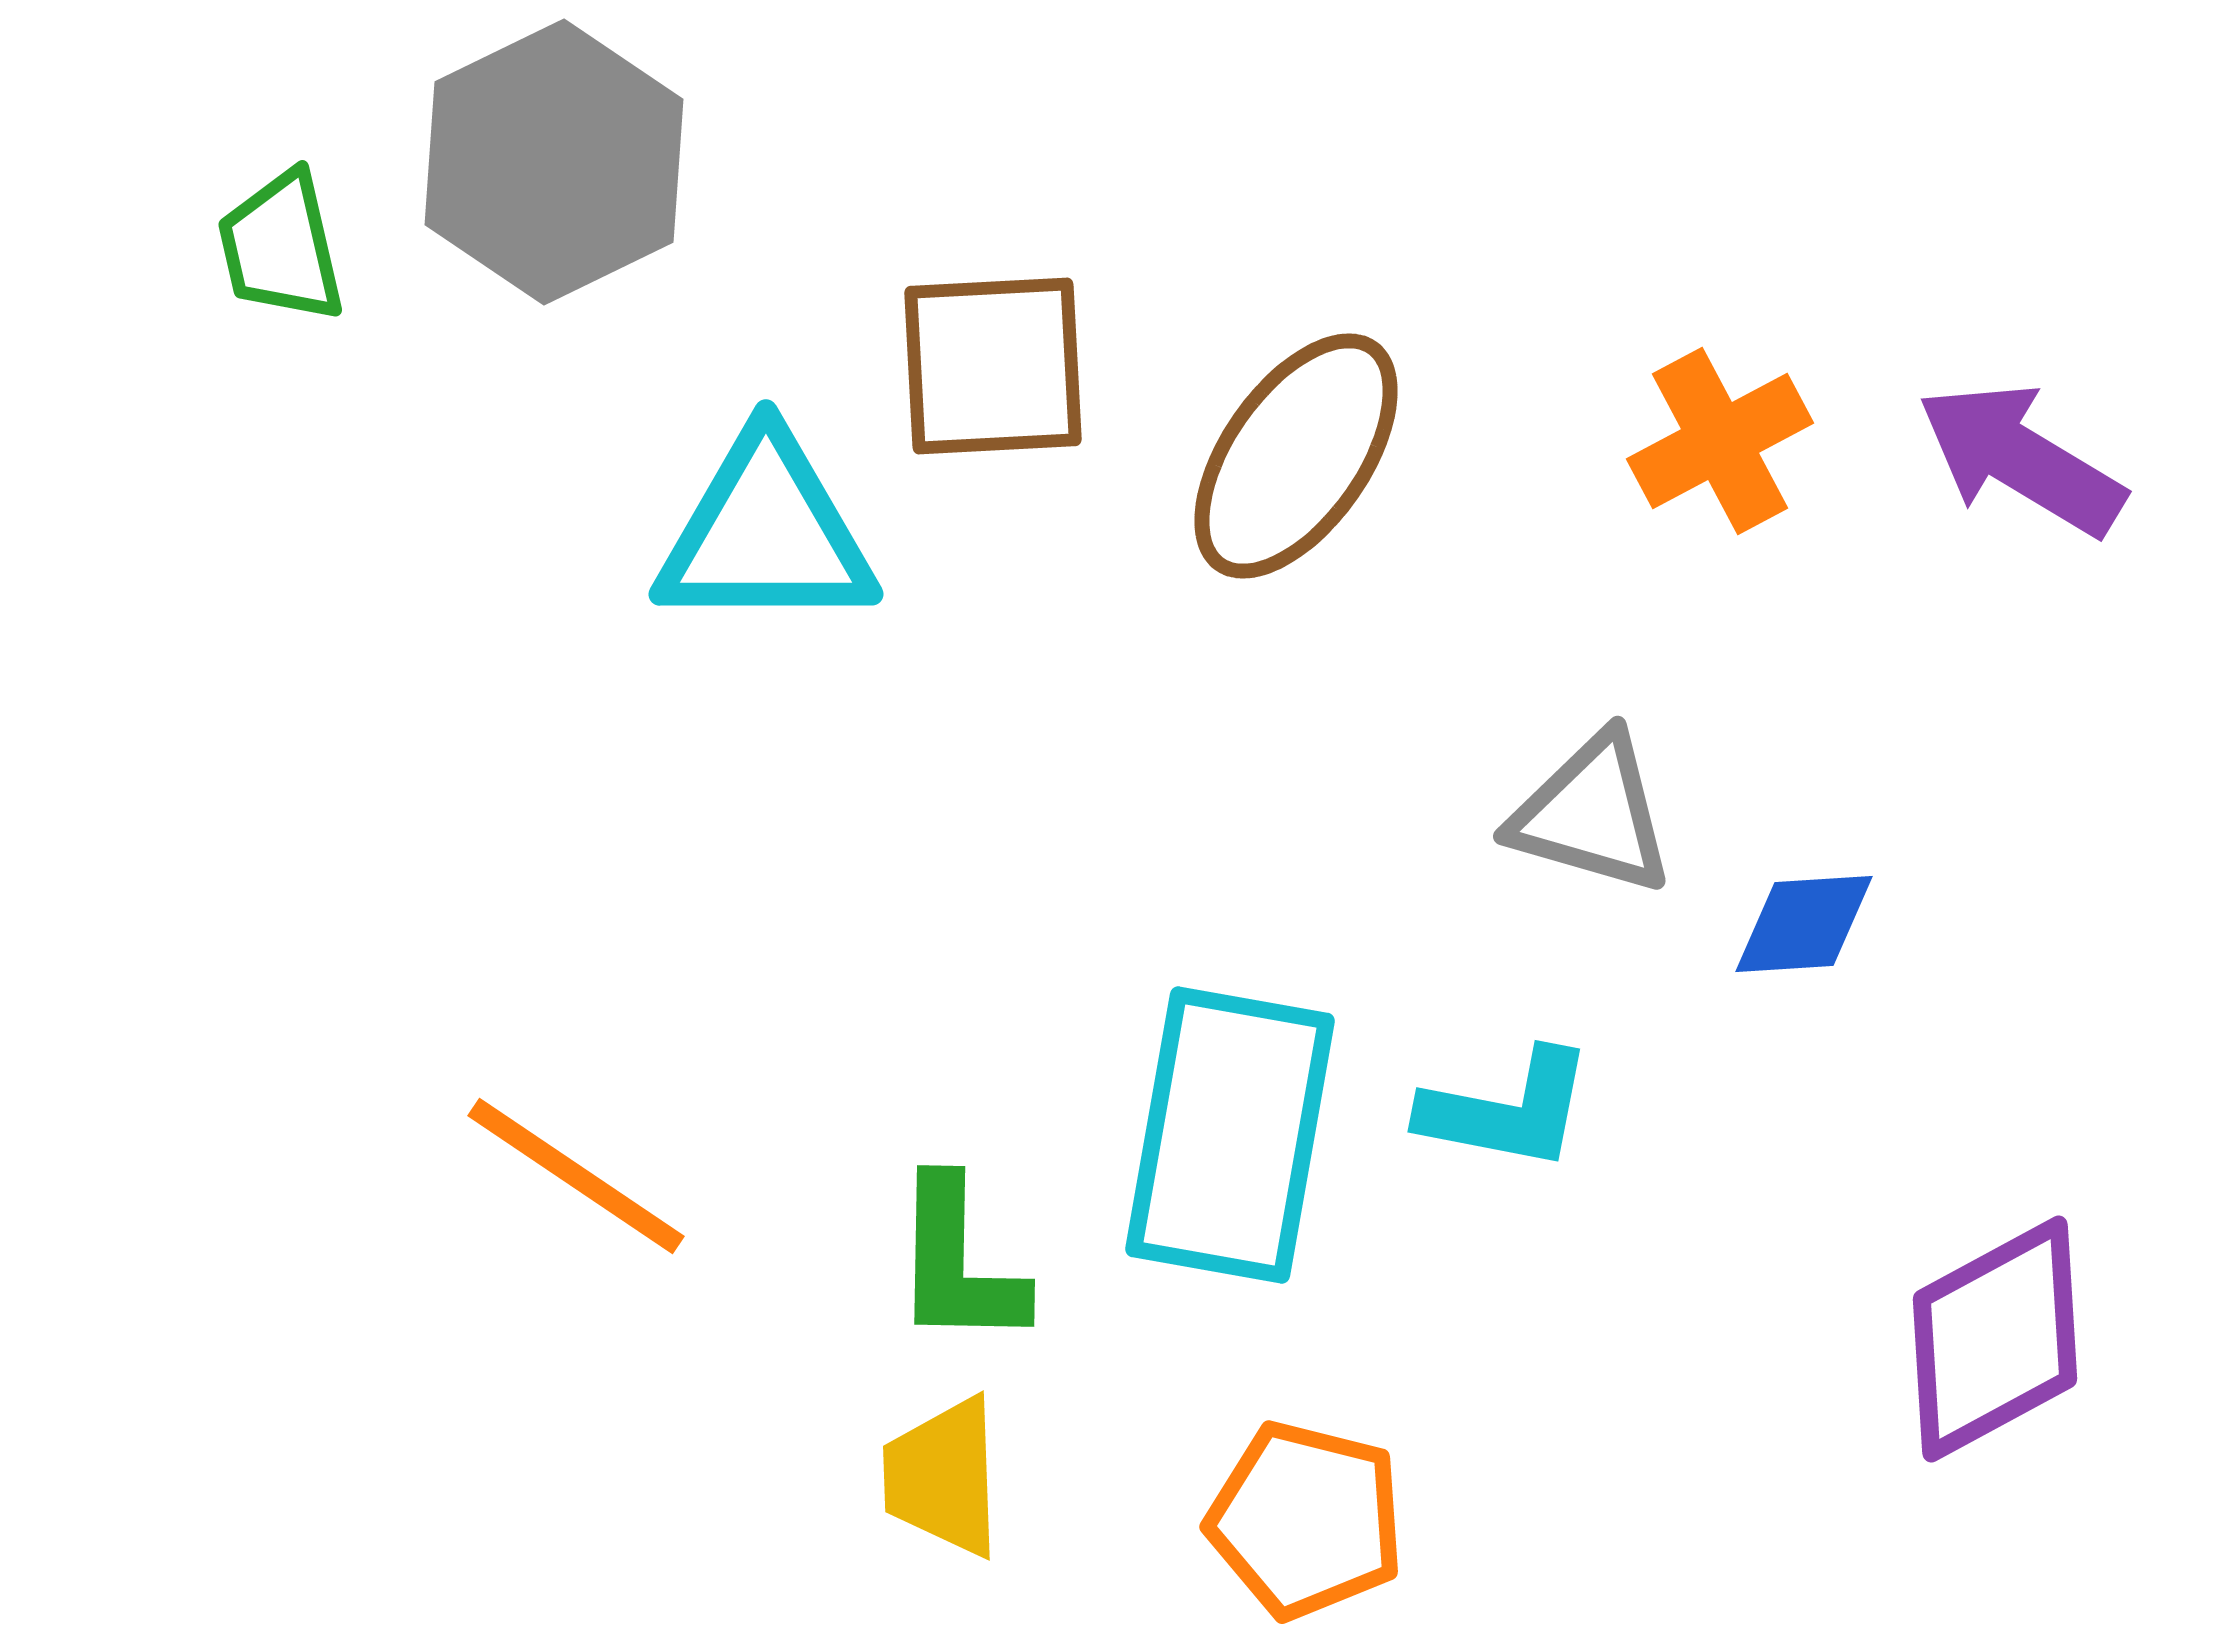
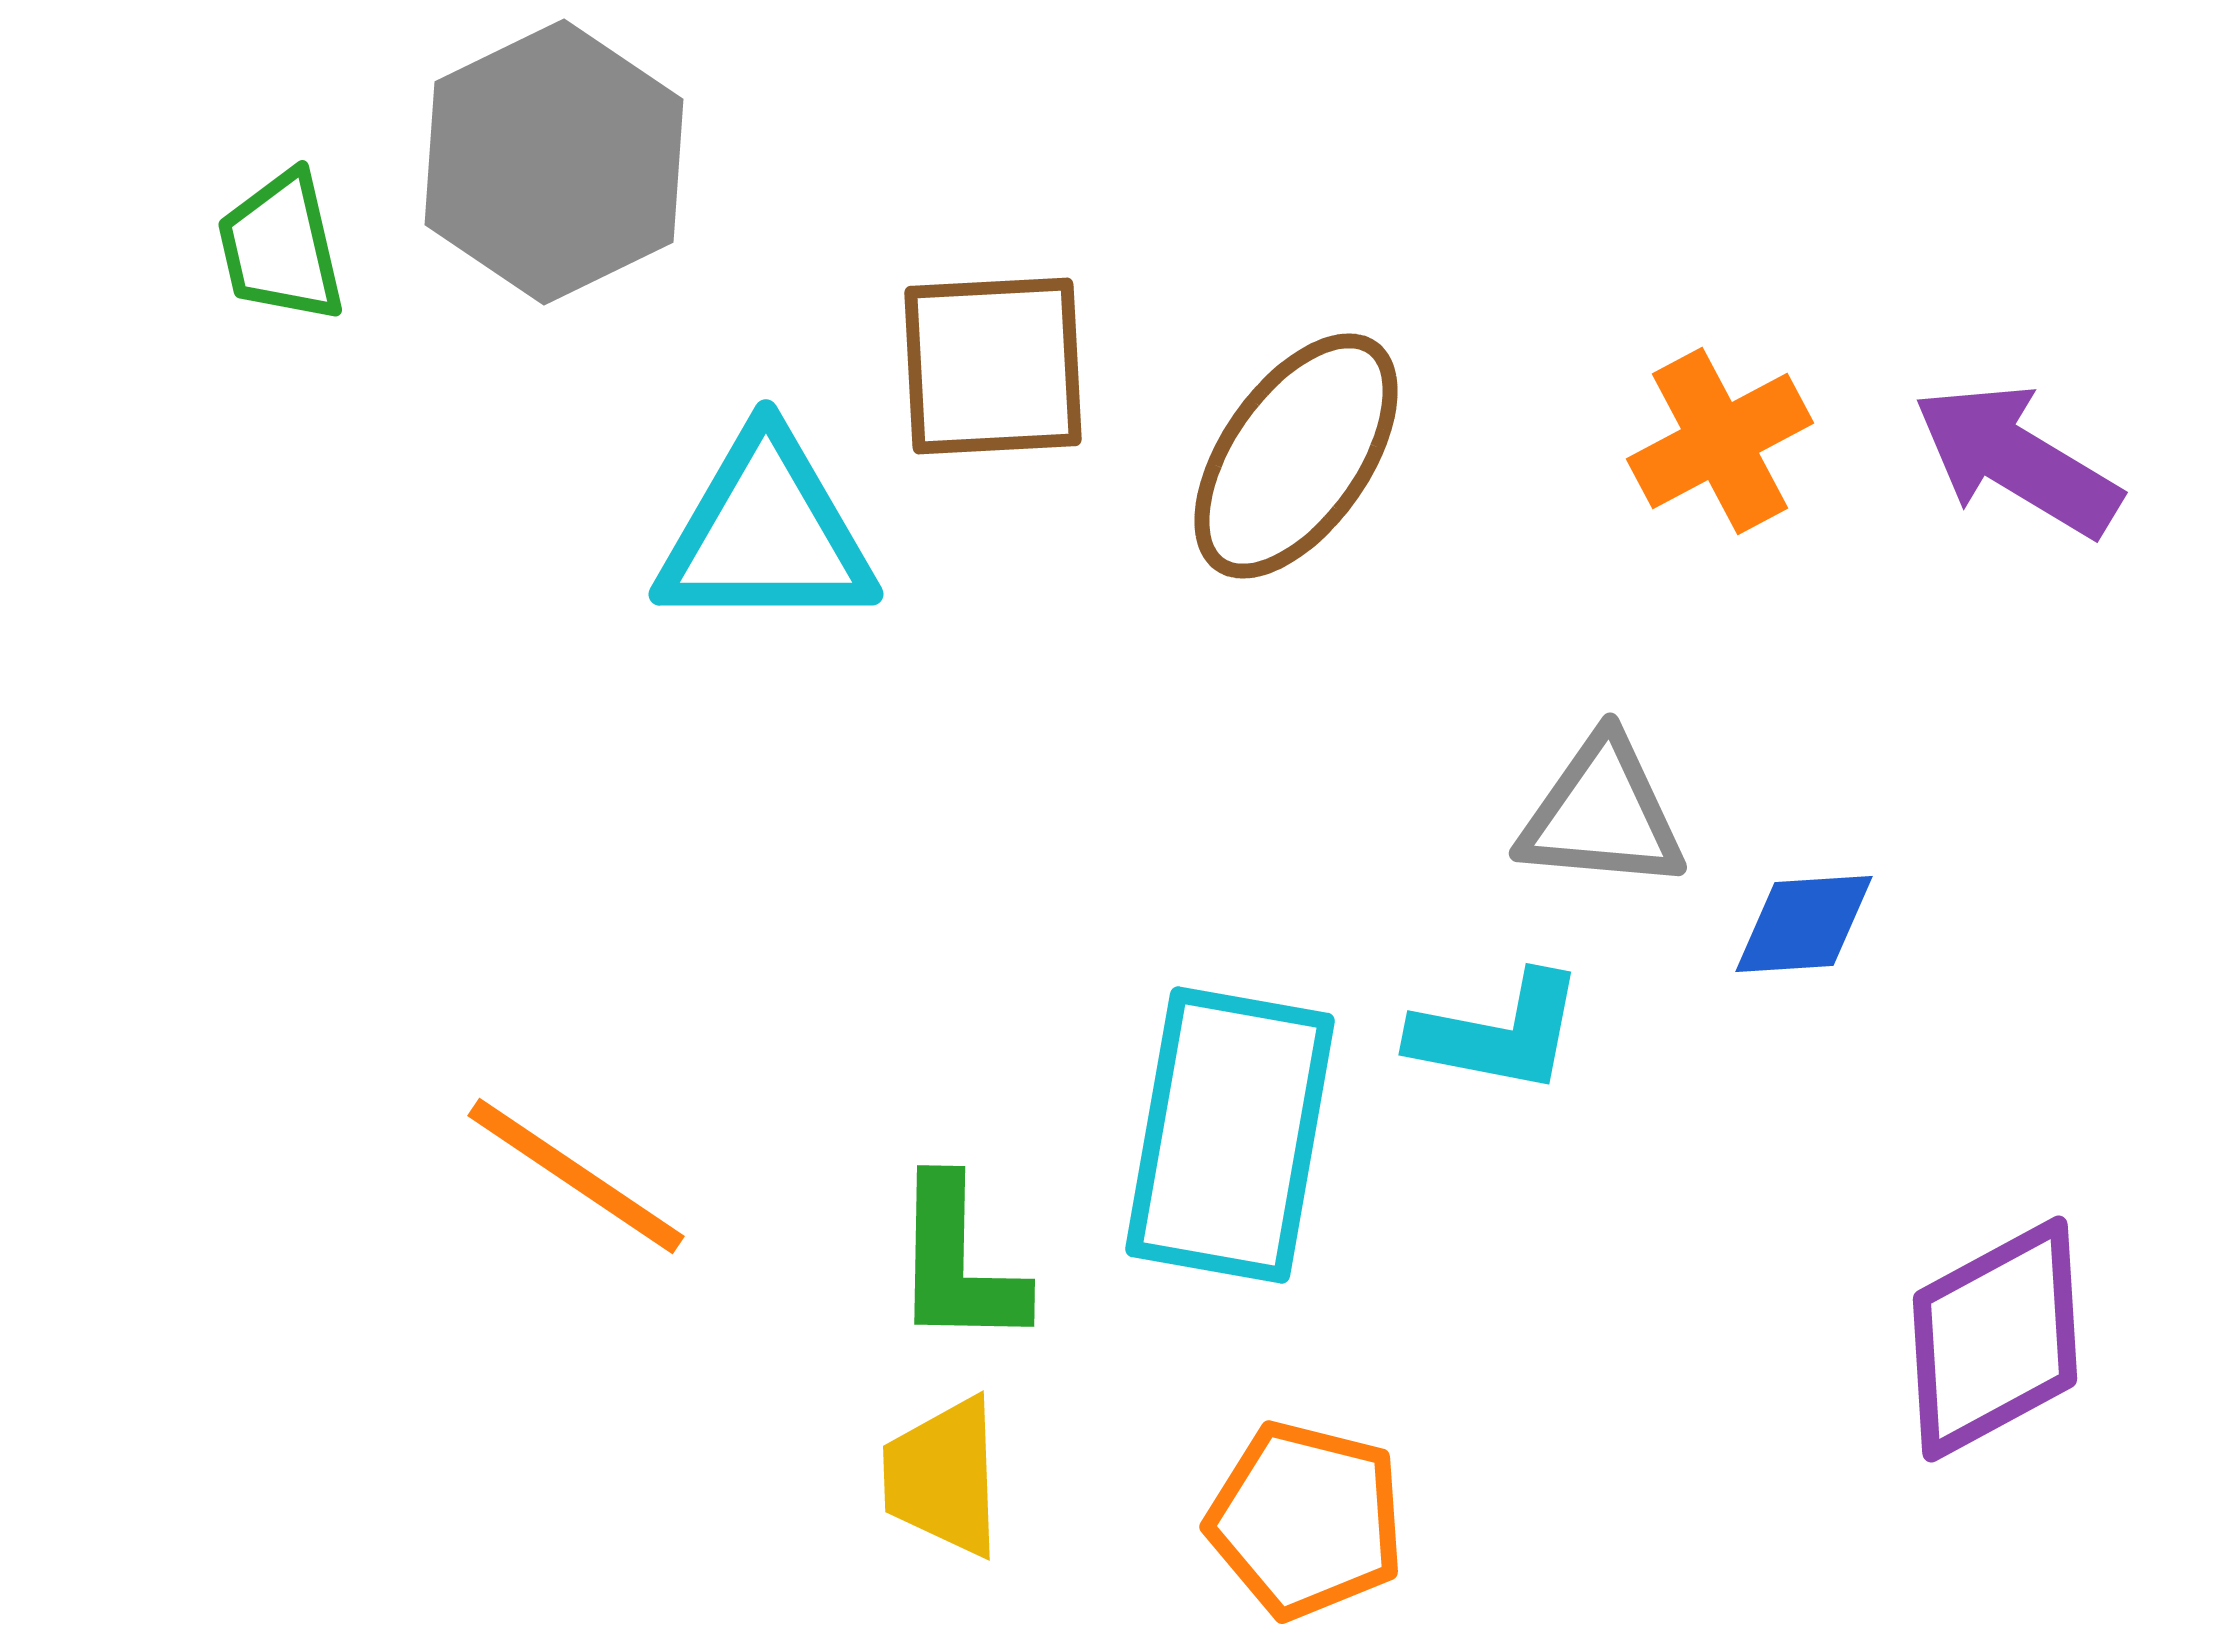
purple arrow: moved 4 px left, 1 px down
gray triangle: moved 10 px right; rotated 11 degrees counterclockwise
cyan L-shape: moved 9 px left, 77 px up
